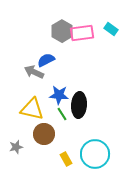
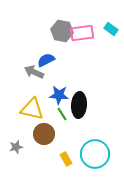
gray hexagon: rotated 20 degrees counterclockwise
